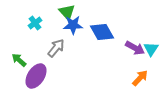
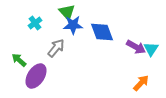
blue diamond: rotated 10 degrees clockwise
purple arrow: moved 1 px right, 1 px up
orange arrow: moved 1 px right, 5 px down
